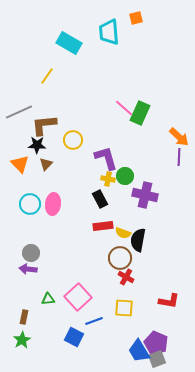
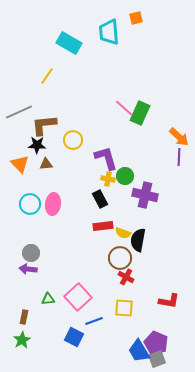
brown triangle: rotated 40 degrees clockwise
